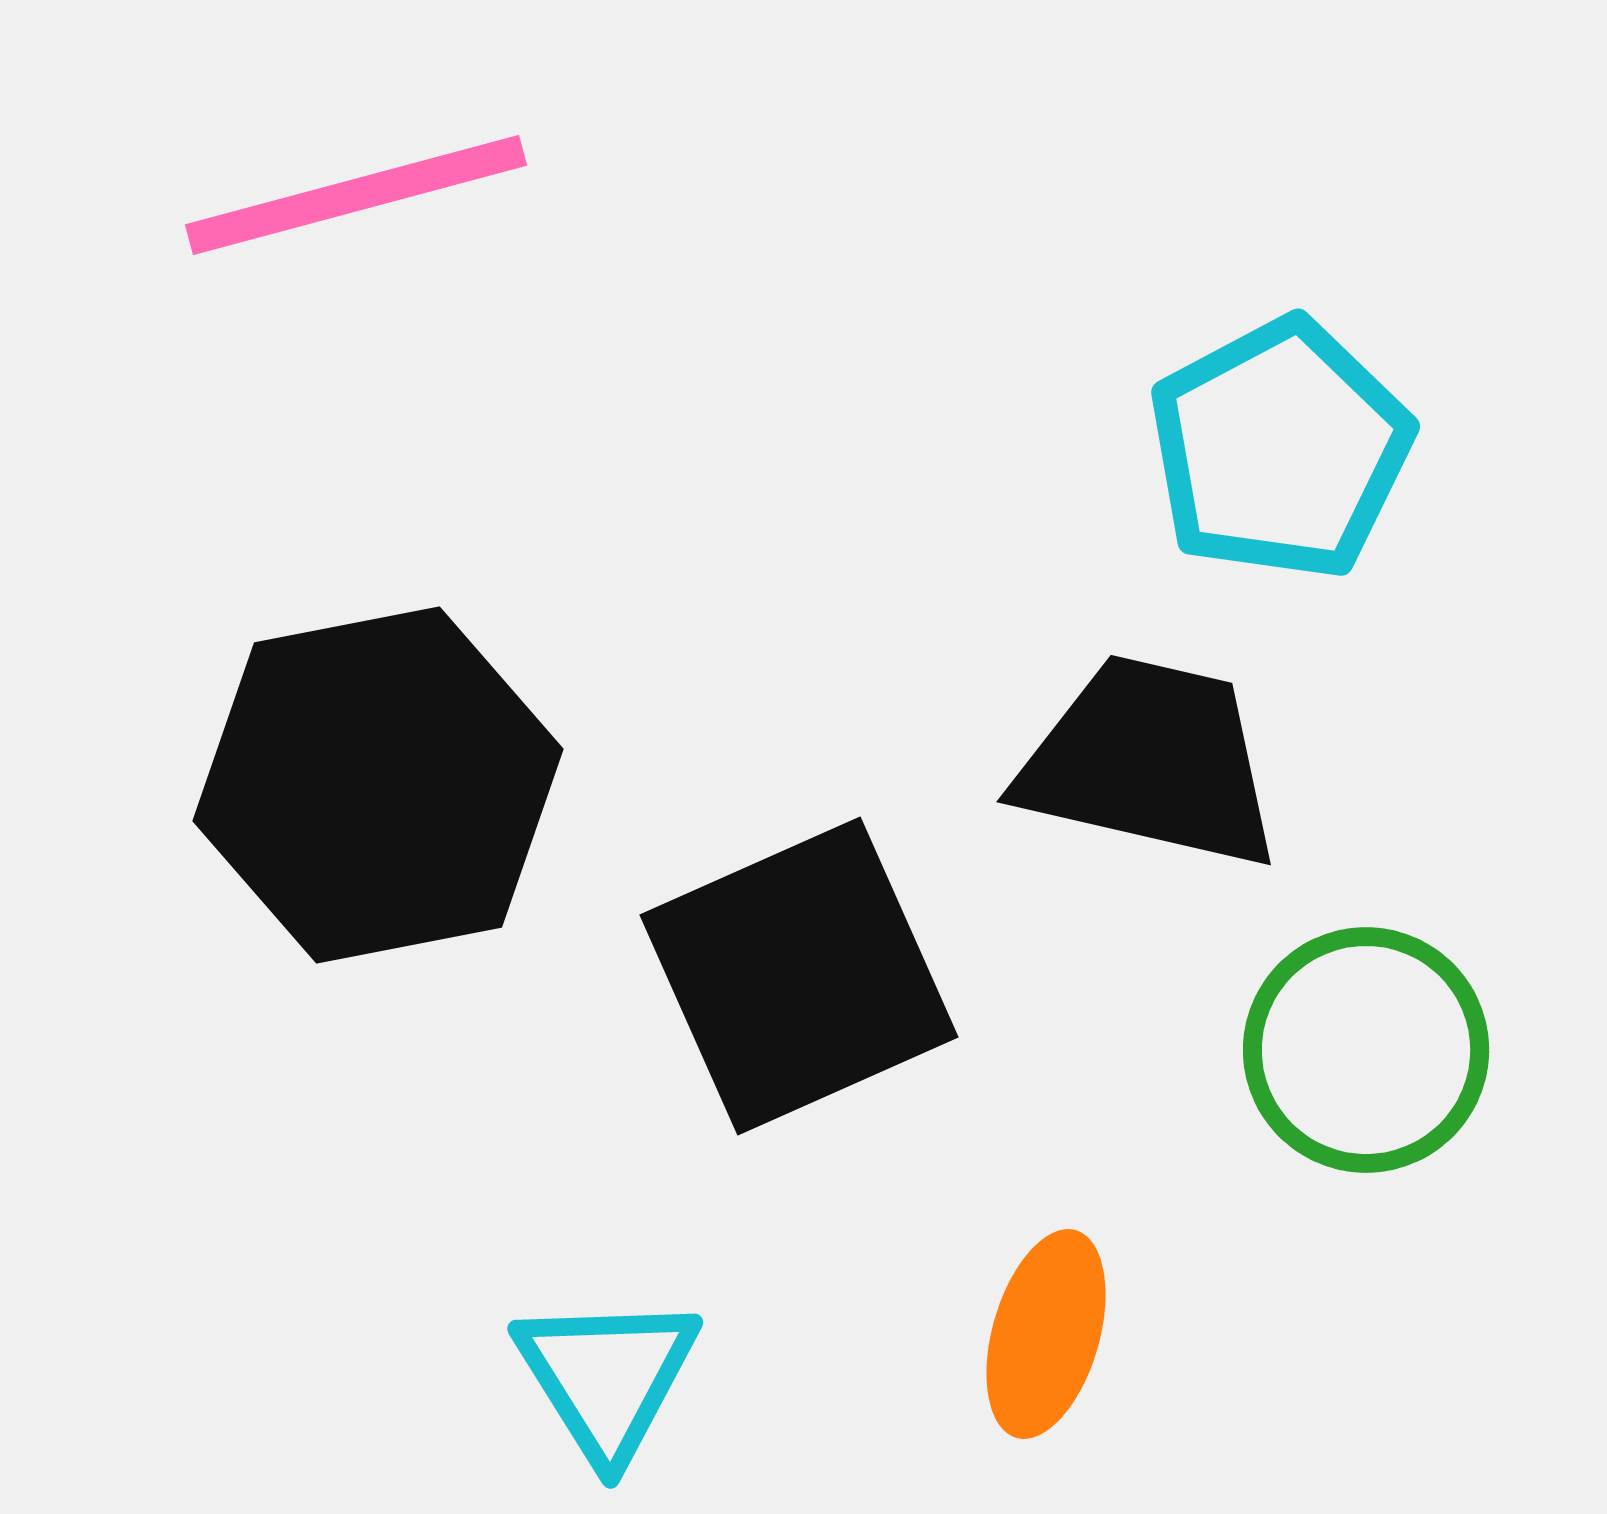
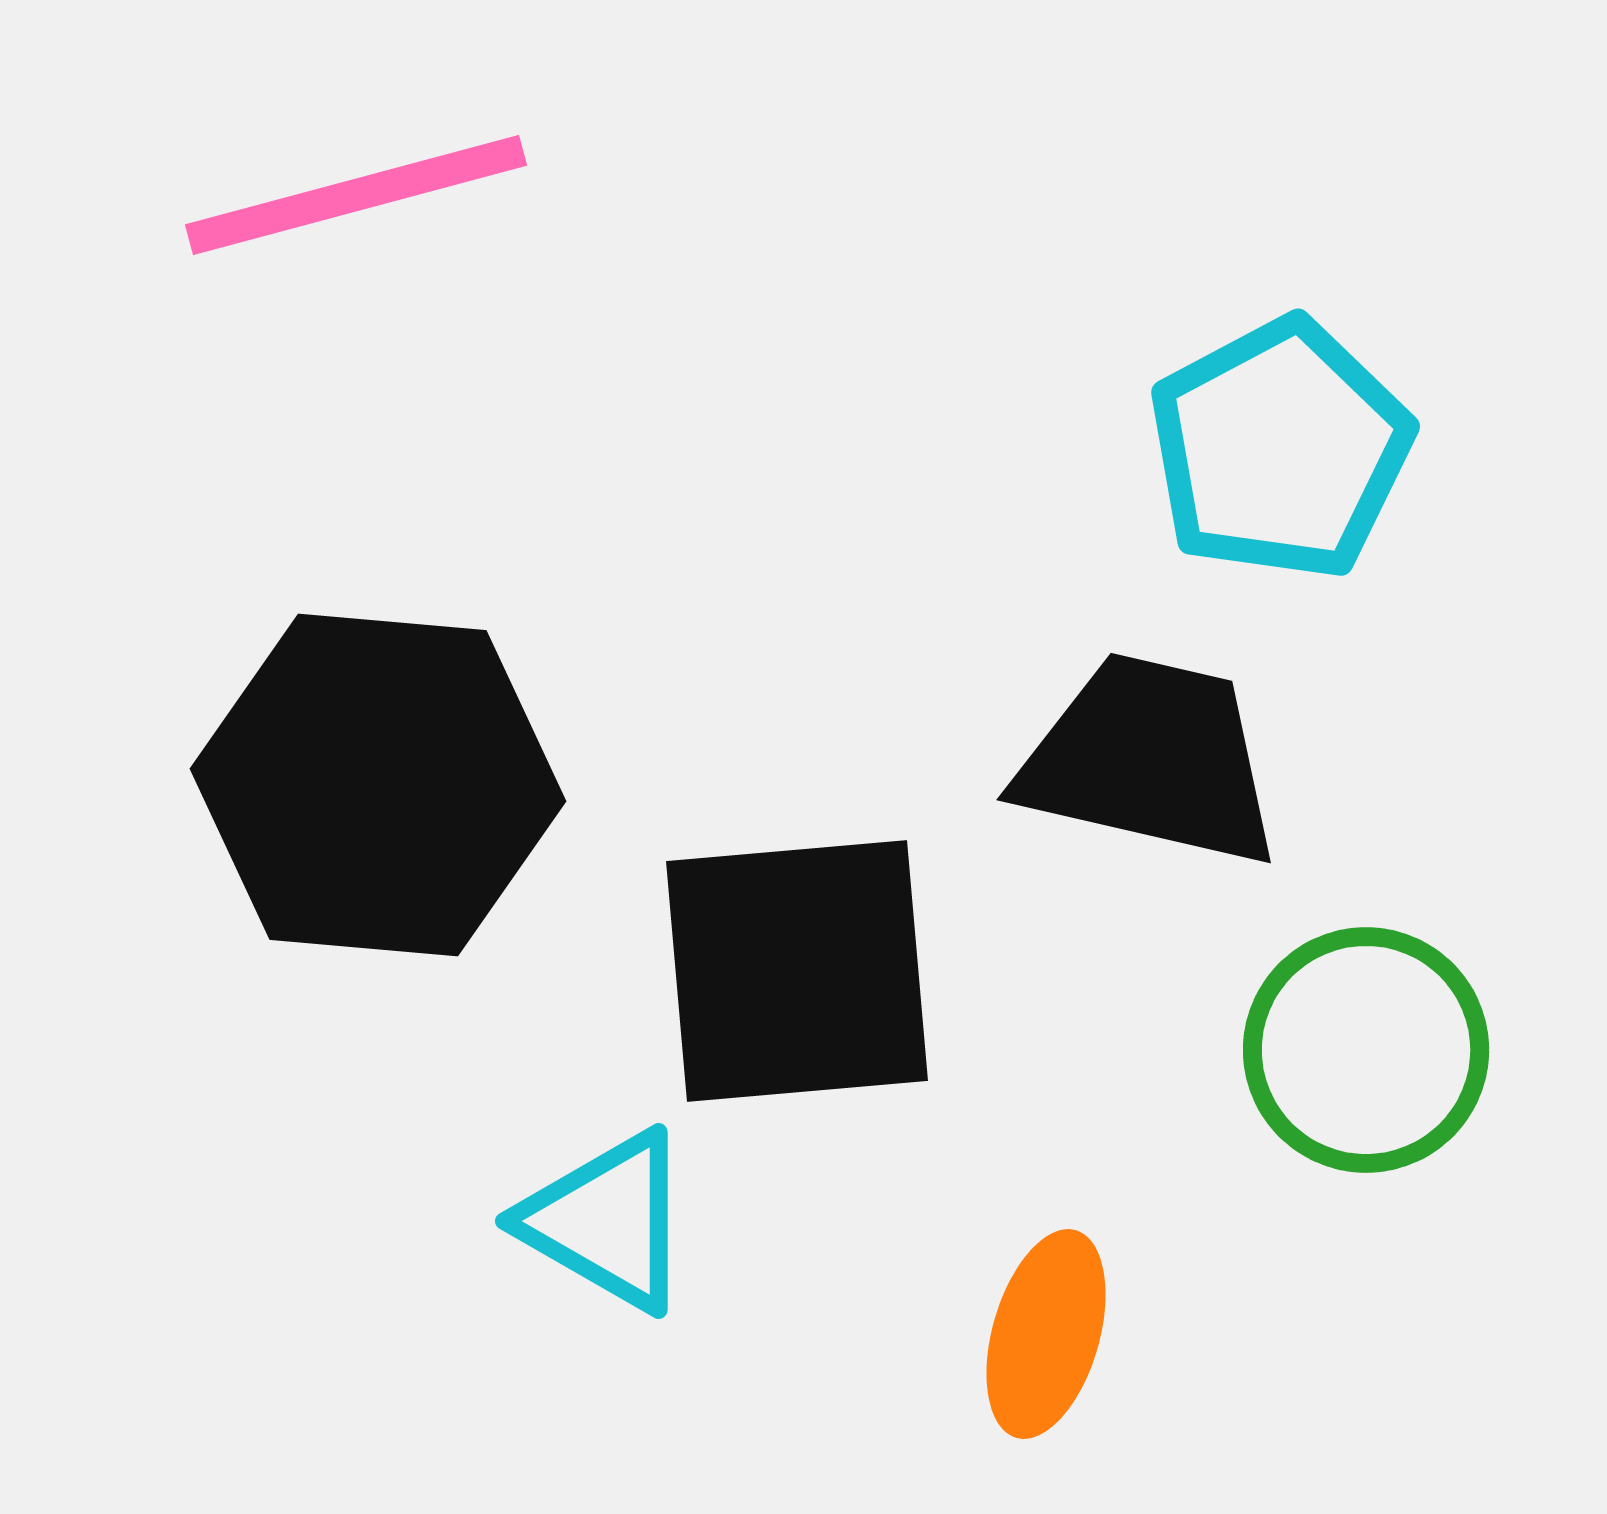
black trapezoid: moved 2 px up
black hexagon: rotated 16 degrees clockwise
black square: moved 2 px left, 5 px up; rotated 19 degrees clockwise
cyan triangle: moved 156 px up; rotated 28 degrees counterclockwise
